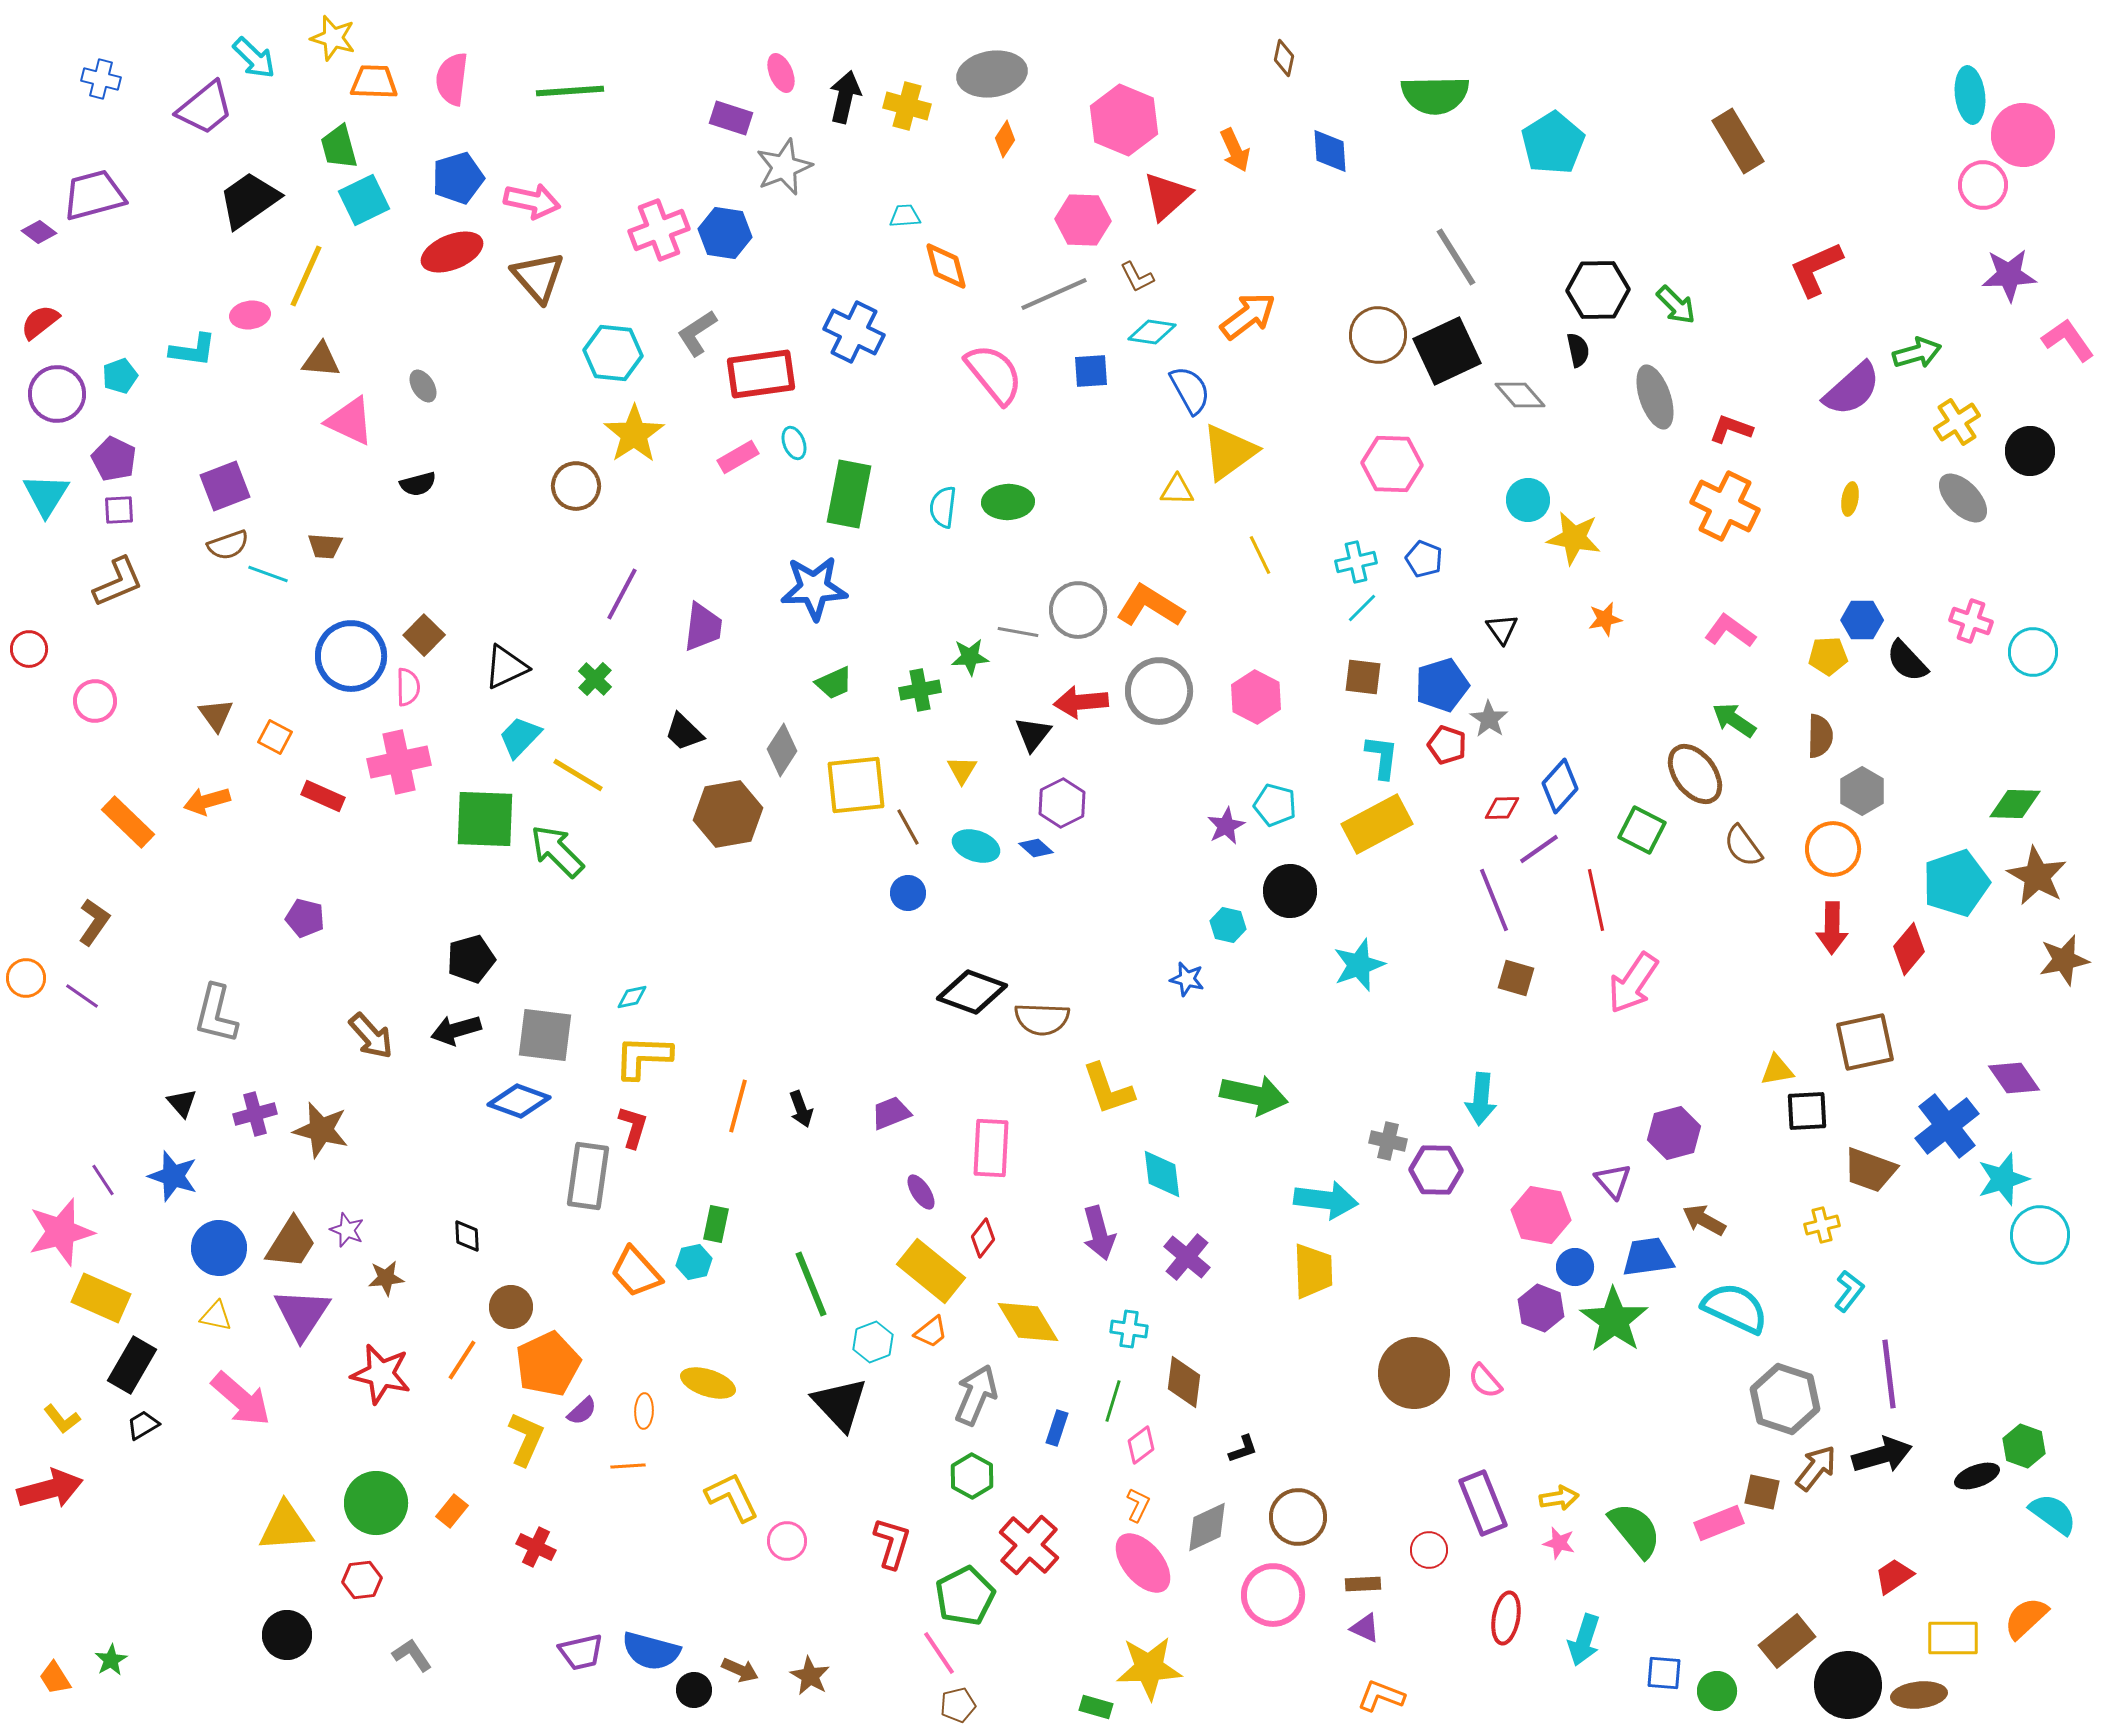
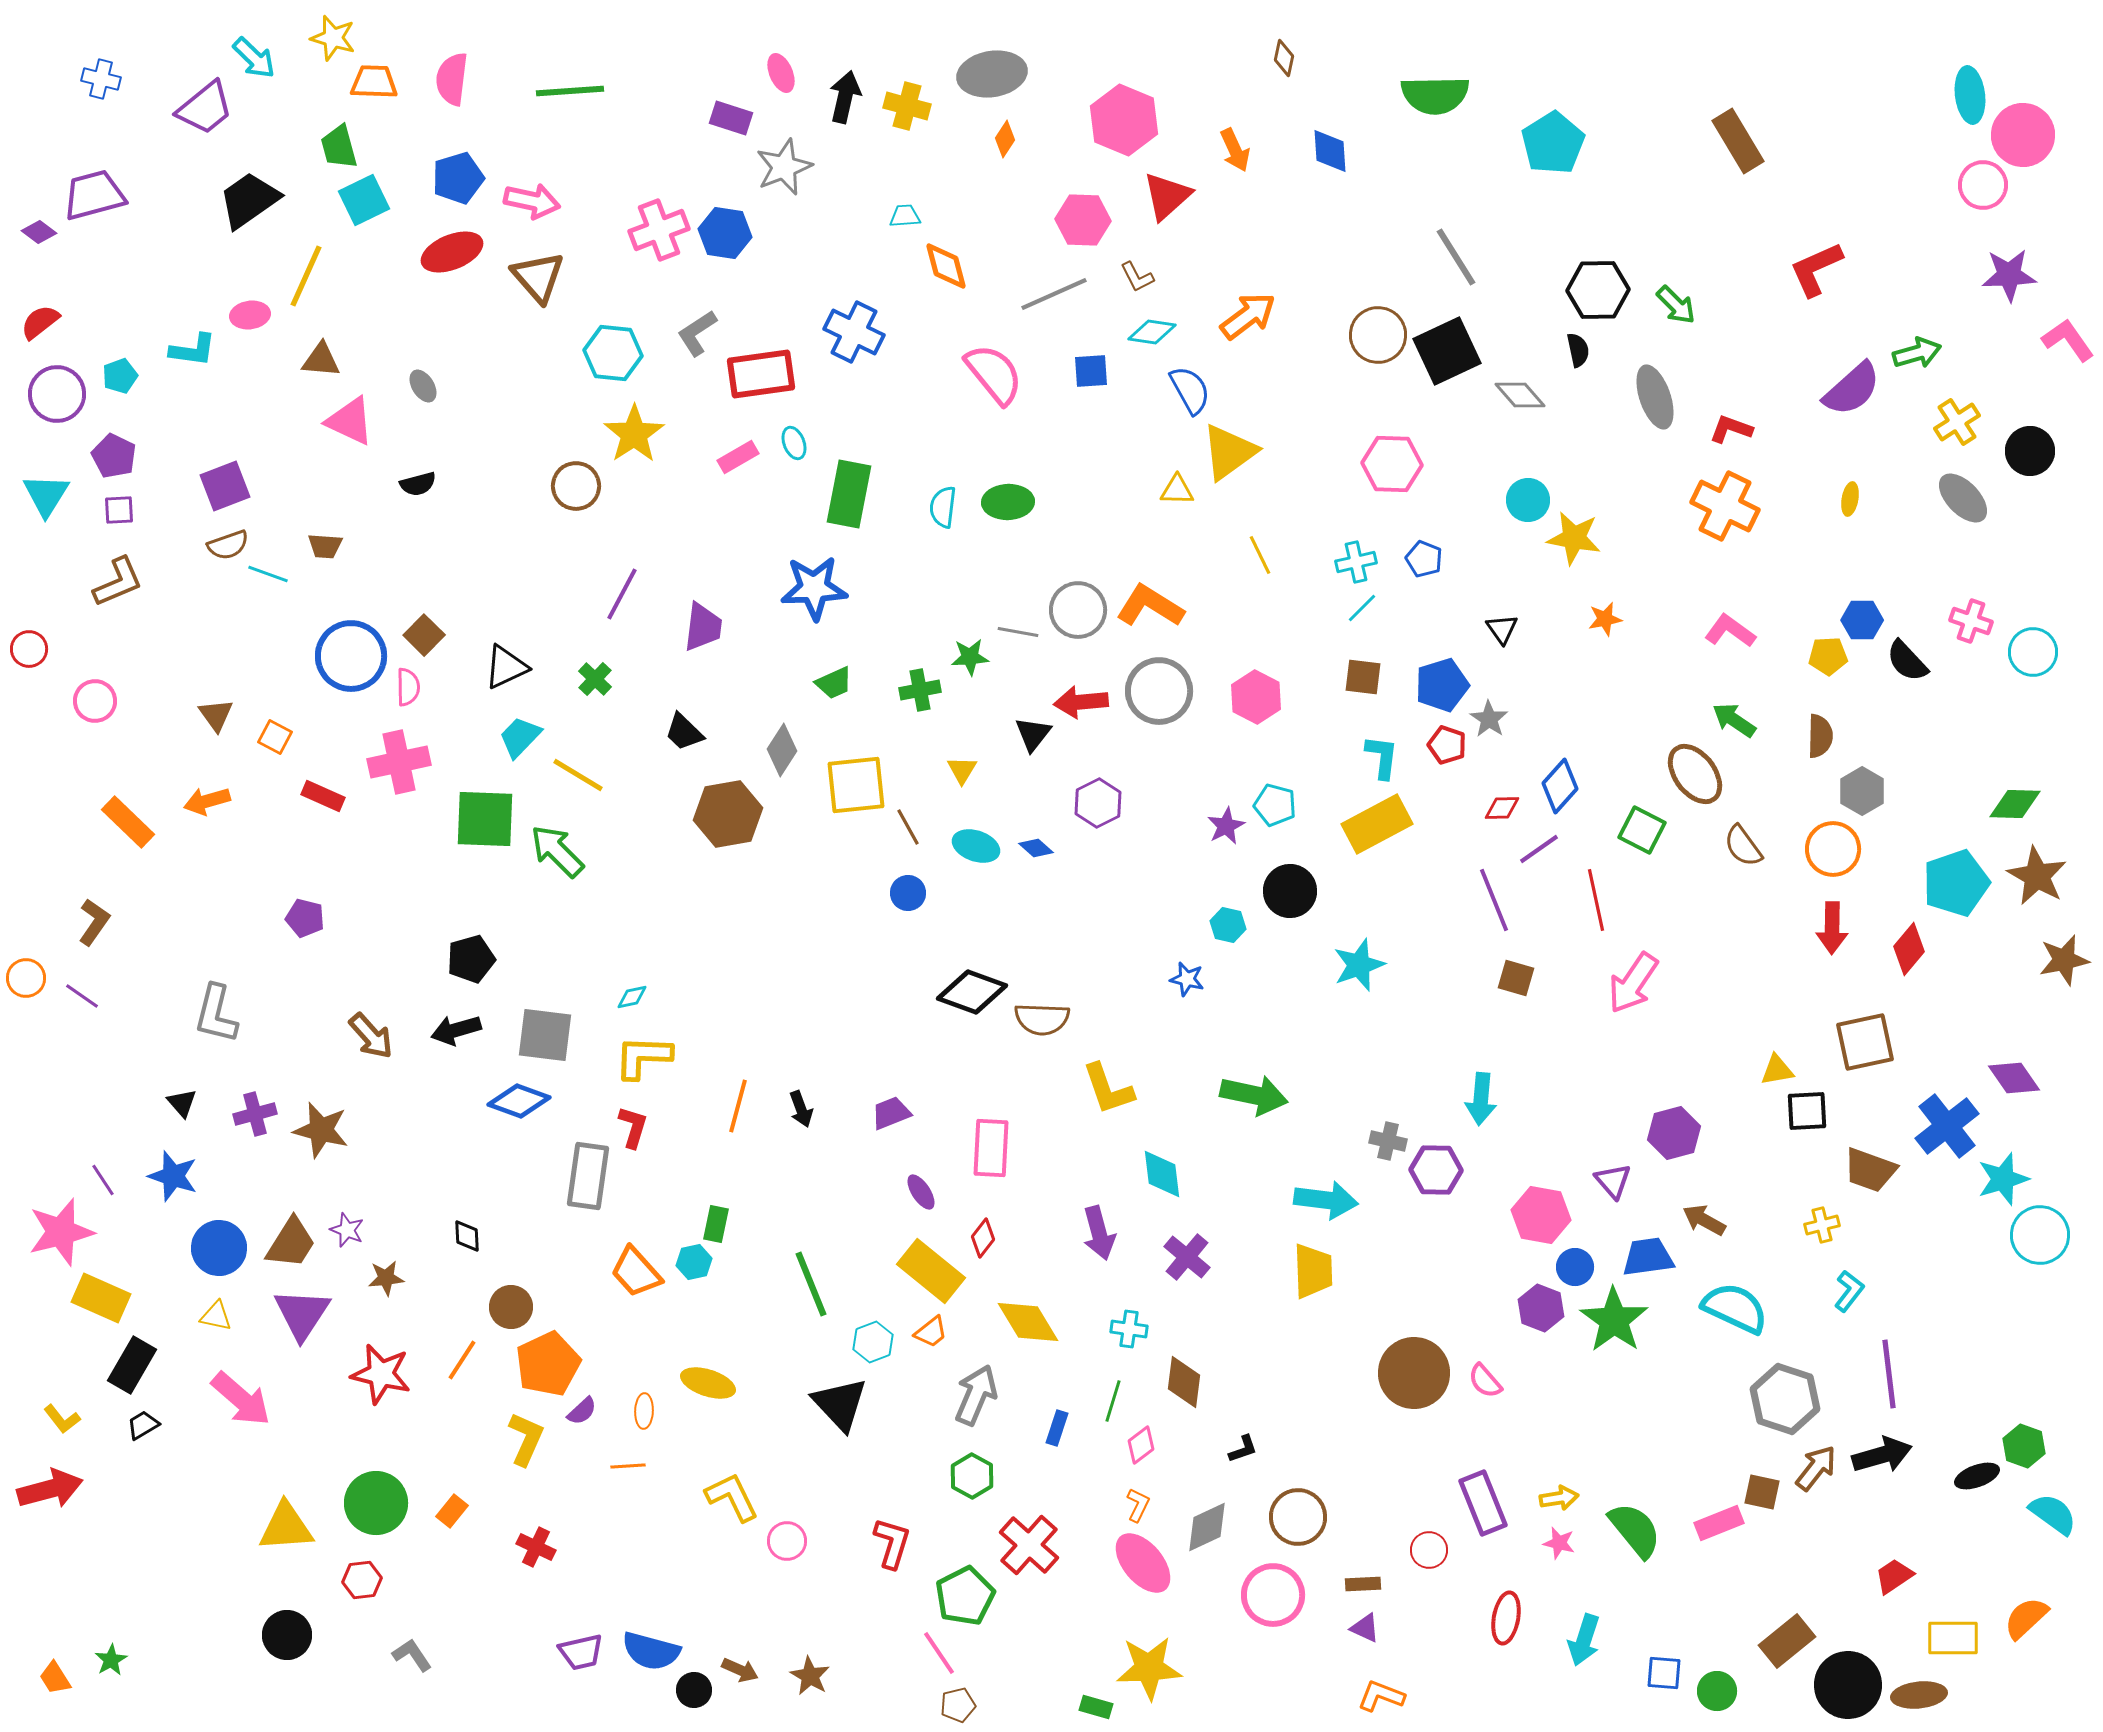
purple pentagon at (114, 459): moved 3 px up
purple hexagon at (1062, 803): moved 36 px right
